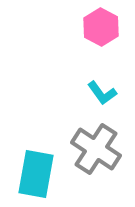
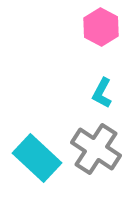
cyan L-shape: rotated 64 degrees clockwise
cyan rectangle: moved 1 px right, 16 px up; rotated 57 degrees counterclockwise
